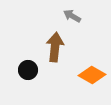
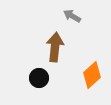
black circle: moved 11 px right, 8 px down
orange diamond: rotated 72 degrees counterclockwise
